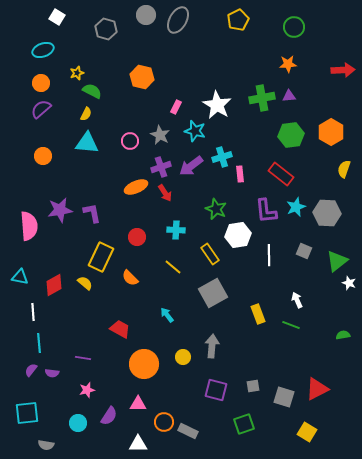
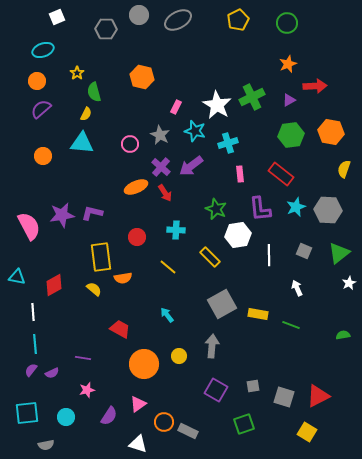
gray circle at (146, 15): moved 7 px left
white square at (57, 17): rotated 35 degrees clockwise
gray ellipse at (178, 20): rotated 32 degrees clockwise
green circle at (294, 27): moved 7 px left, 4 px up
gray hexagon at (106, 29): rotated 15 degrees counterclockwise
orange star at (288, 64): rotated 18 degrees counterclockwise
red arrow at (343, 70): moved 28 px left, 16 px down
yellow star at (77, 73): rotated 16 degrees counterclockwise
orange circle at (41, 83): moved 4 px left, 2 px up
green semicircle at (92, 91): moved 2 px right, 1 px down; rotated 132 degrees counterclockwise
purple triangle at (289, 96): moved 4 px down; rotated 24 degrees counterclockwise
green cross at (262, 98): moved 10 px left, 1 px up; rotated 15 degrees counterclockwise
orange hexagon at (331, 132): rotated 20 degrees counterclockwise
pink circle at (130, 141): moved 3 px down
cyan triangle at (87, 143): moved 5 px left
cyan cross at (222, 157): moved 6 px right, 14 px up
purple cross at (161, 167): rotated 30 degrees counterclockwise
purple star at (60, 210): moved 2 px right, 5 px down
purple L-shape at (266, 211): moved 6 px left, 2 px up
purple L-shape at (92, 213): rotated 65 degrees counterclockwise
gray hexagon at (327, 213): moved 1 px right, 3 px up
pink semicircle at (29, 226): rotated 24 degrees counterclockwise
yellow rectangle at (210, 254): moved 3 px down; rotated 10 degrees counterclockwise
yellow rectangle at (101, 257): rotated 32 degrees counterclockwise
green triangle at (337, 261): moved 2 px right, 8 px up
yellow line at (173, 267): moved 5 px left
cyan triangle at (20, 277): moved 3 px left
orange semicircle at (130, 278): moved 7 px left; rotated 54 degrees counterclockwise
yellow semicircle at (85, 283): moved 9 px right, 6 px down
white star at (349, 283): rotated 24 degrees clockwise
gray square at (213, 293): moved 9 px right, 11 px down
white arrow at (297, 300): moved 12 px up
yellow rectangle at (258, 314): rotated 60 degrees counterclockwise
cyan line at (39, 343): moved 4 px left, 1 px down
yellow circle at (183, 357): moved 4 px left, 1 px up
purple semicircle at (52, 373): rotated 32 degrees counterclockwise
red triangle at (317, 389): moved 1 px right, 7 px down
purple square at (216, 390): rotated 15 degrees clockwise
pink triangle at (138, 404): rotated 36 degrees counterclockwise
cyan circle at (78, 423): moved 12 px left, 6 px up
white triangle at (138, 444): rotated 18 degrees clockwise
gray semicircle at (46, 445): rotated 21 degrees counterclockwise
